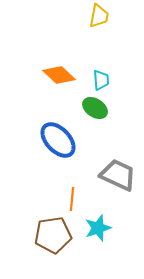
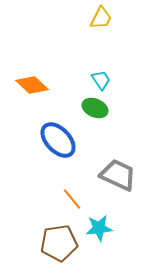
yellow trapezoid: moved 2 px right, 2 px down; rotated 15 degrees clockwise
orange diamond: moved 27 px left, 10 px down
cyan trapezoid: rotated 30 degrees counterclockwise
green ellipse: rotated 10 degrees counterclockwise
orange line: rotated 45 degrees counterclockwise
cyan star: moved 1 px right; rotated 12 degrees clockwise
brown pentagon: moved 6 px right, 8 px down
